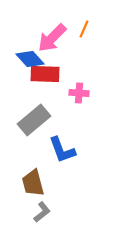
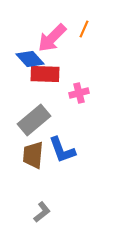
pink cross: rotated 18 degrees counterclockwise
brown trapezoid: moved 28 px up; rotated 20 degrees clockwise
